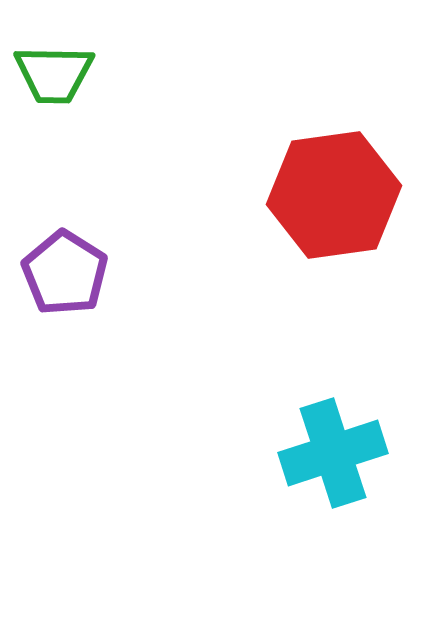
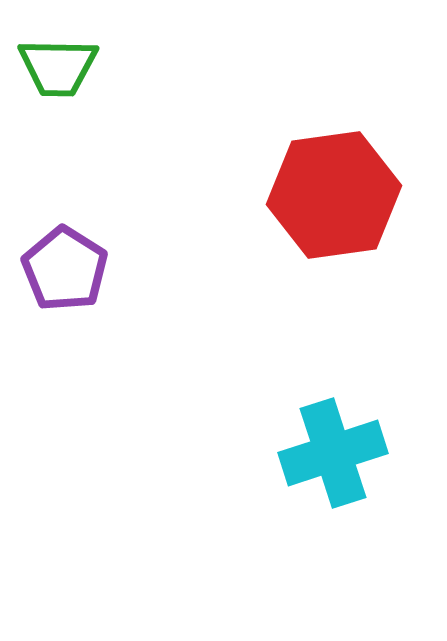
green trapezoid: moved 4 px right, 7 px up
purple pentagon: moved 4 px up
